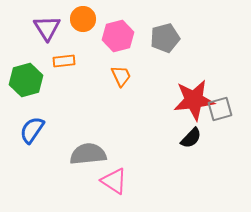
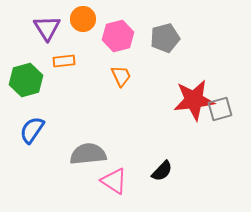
black semicircle: moved 29 px left, 33 px down
